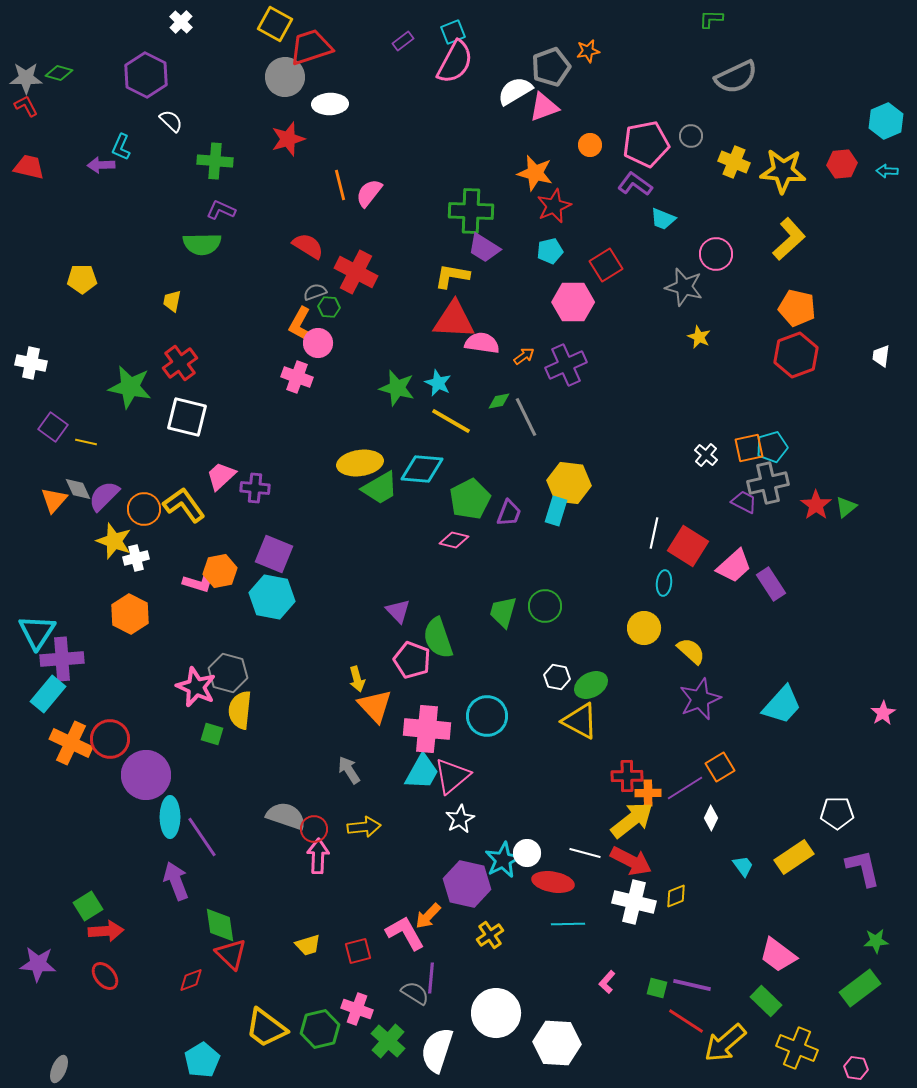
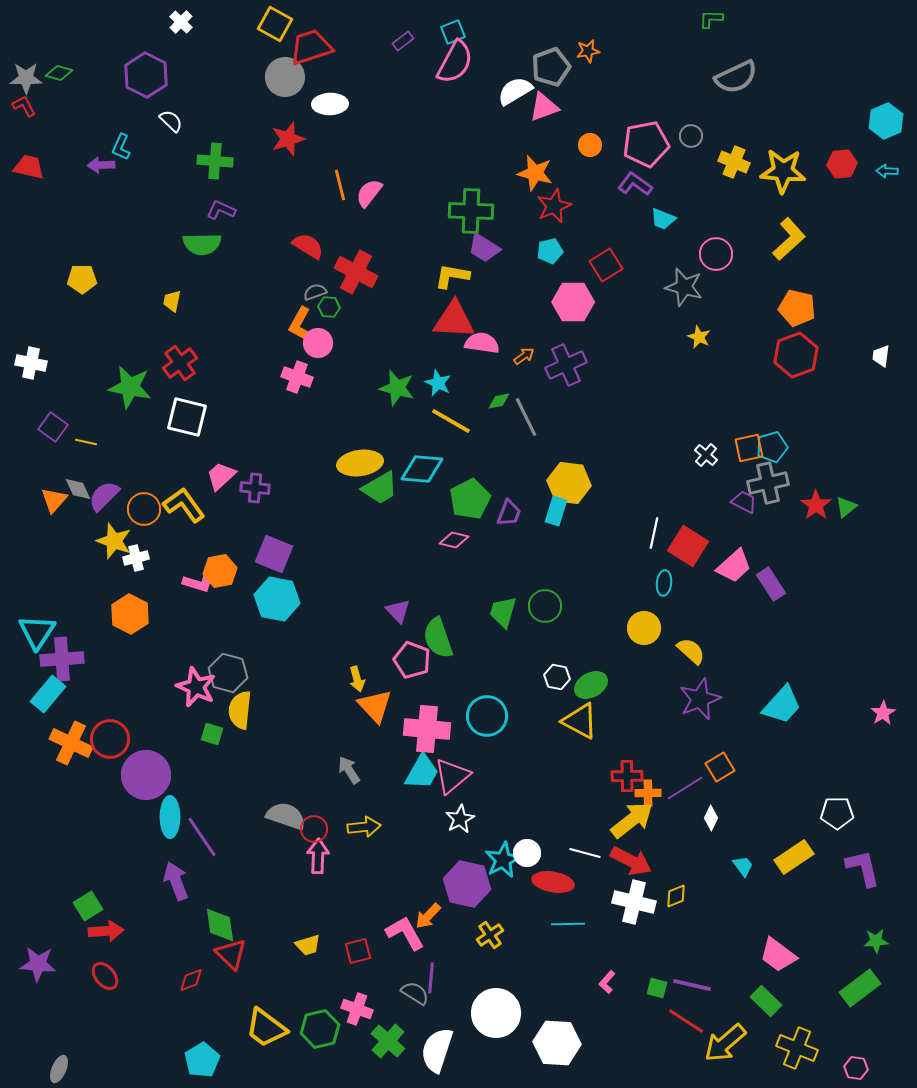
red L-shape at (26, 106): moved 2 px left
cyan hexagon at (272, 597): moved 5 px right, 2 px down
